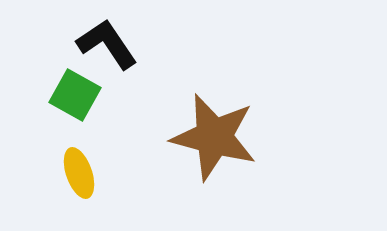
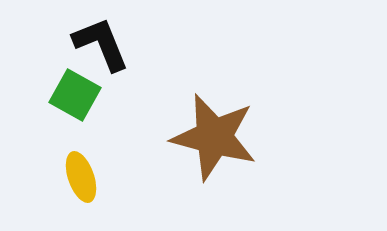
black L-shape: moved 6 px left; rotated 12 degrees clockwise
yellow ellipse: moved 2 px right, 4 px down
